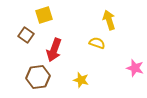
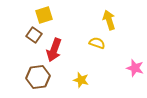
brown square: moved 8 px right
